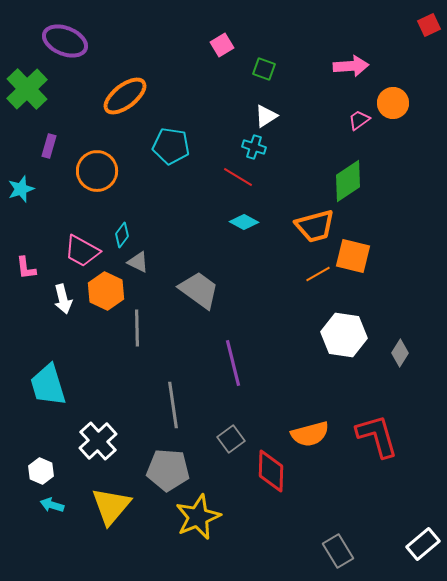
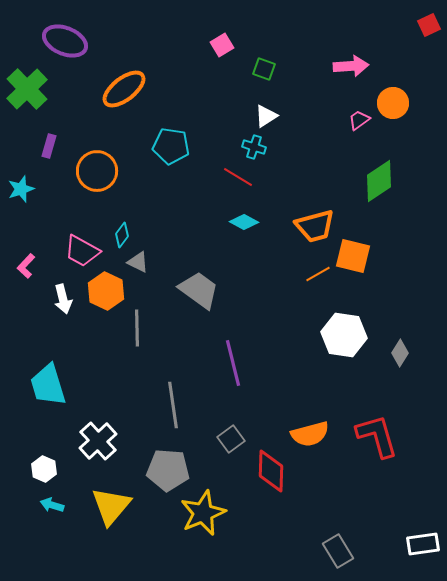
orange ellipse at (125, 96): moved 1 px left, 7 px up
green diamond at (348, 181): moved 31 px right
pink L-shape at (26, 268): moved 2 px up; rotated 50 degrees clockwise
white hexagon at (41, 471): moved 3 px right, 2 px up
yellow star at (198, 517): moved 5 px right, 4 px up
white rectangle at (423, 544): rotated 32 degrees clockwise
